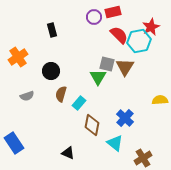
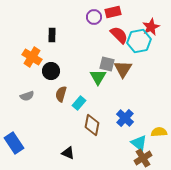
black rectangle: moved 5 px down; rotated 16 degrees clockwise
orange cross: moved 14 px right; rotated 24 degrees counterclockwise
brown triangle: moved 2 px left, 2 px down
yellow semicircle: moved 1 px left, 32 px down
cyan triangle: moved 24 px right
